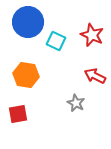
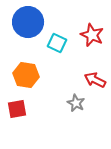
cyan square: moved 1 px right, 2 px down
red arrow: moved 4 px down
red square: moved 1 px left, 5 px up
